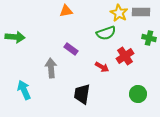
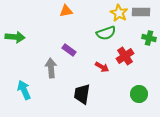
purple rectangle: moved 2 px left, 1 px down
green circle: moved 1 px right
